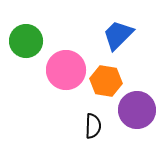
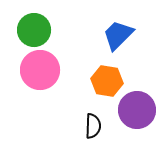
green circle: moved 8 px right, 11 px up
pink circle: moved 26 px left
orange hexagon: moved 1 px right
